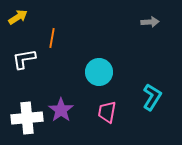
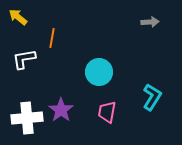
yellow arrow: rotated 108 degrees counterclockwise
